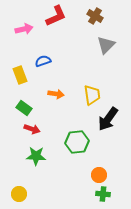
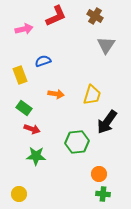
gray triangle: rotated 12 degrees counterclockwise
yellow trapezoid: rotated 25 degrees clockwise
black arrow: moved 1 px left, 3 px down
orange circle: moved 1 px up
